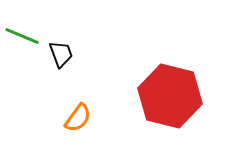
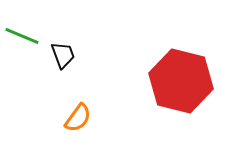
black trapezoid: moved 2 px right, 1 px down
red hexagon: moved 11 px right, 15 px up
